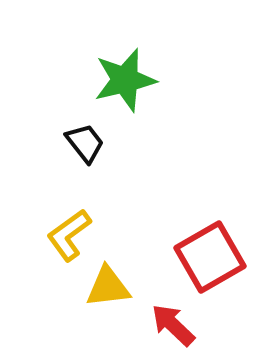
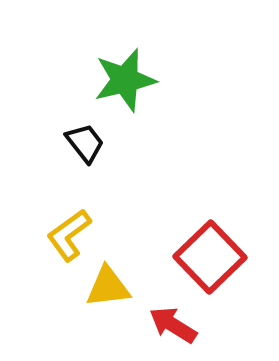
red square: rotated 14 degrees counterclockwise
red arrow: rotated 12 degrees counterclockwise
